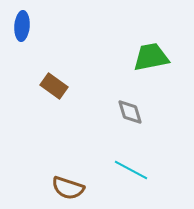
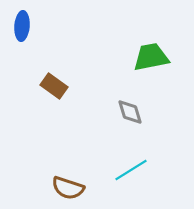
cyan line: rotated 60 degrees counterclockwise
